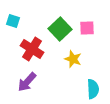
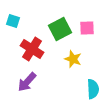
green square: rotated 15 degrees clockwise
